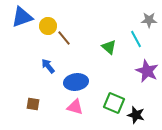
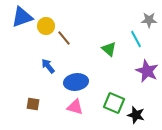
yellow circle: moved 2 px left
green triangle: moved 2 px down
